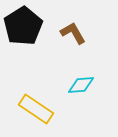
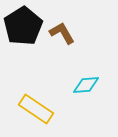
brown L-shape: moved 11 px left
cyan diamond: moved 5 px right
